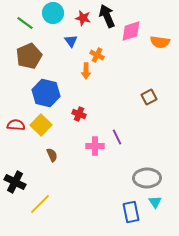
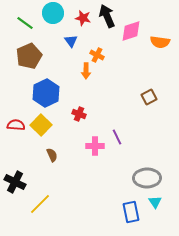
blue hexagon: rotated 20 degrees clockwise
